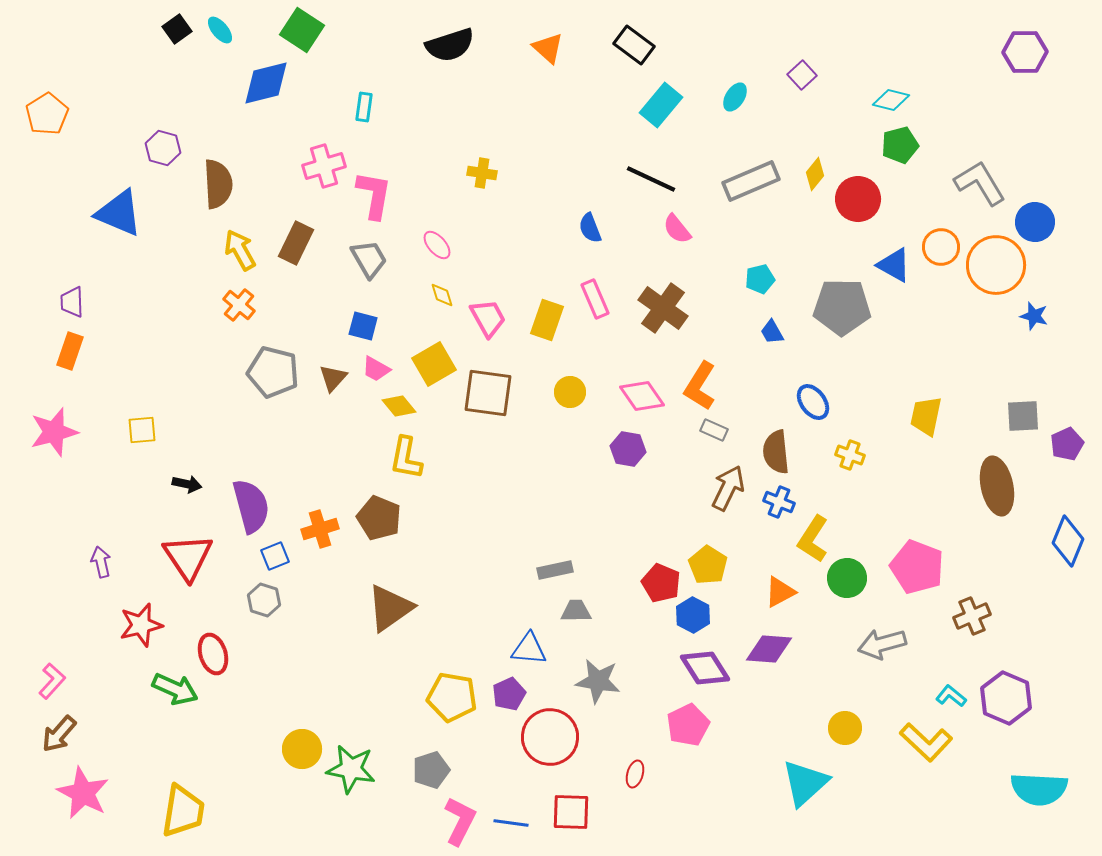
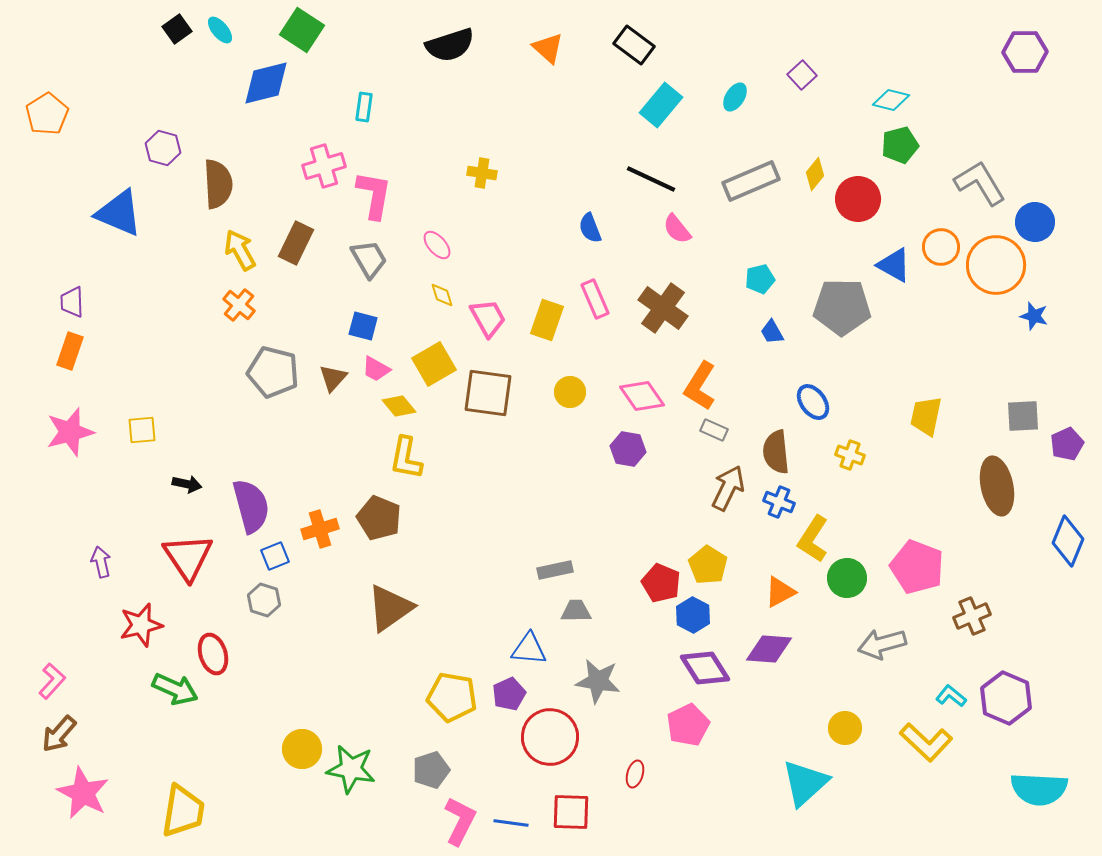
pink star at (54, 432): moved 16 px right
